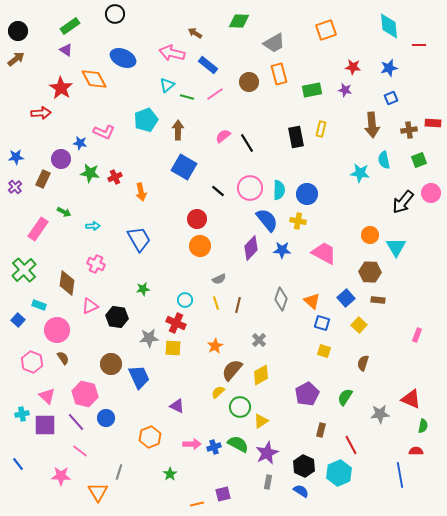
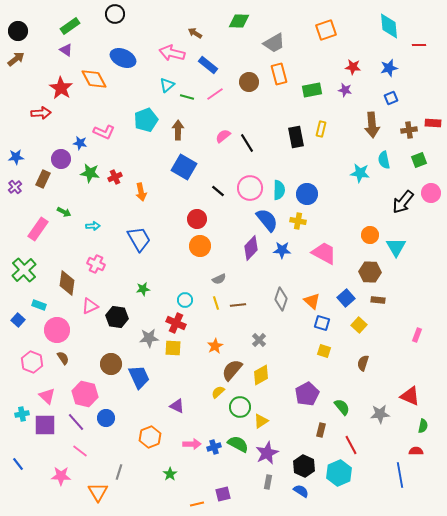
brown line at (238, 305): rotated 70 degrees clockwise
green semicircle at (345, 397): moved 3 px left, 10 px down; rotated 108 degrees clockwise
red triangle at (411, 399): moved 1 px left, 3 px up
